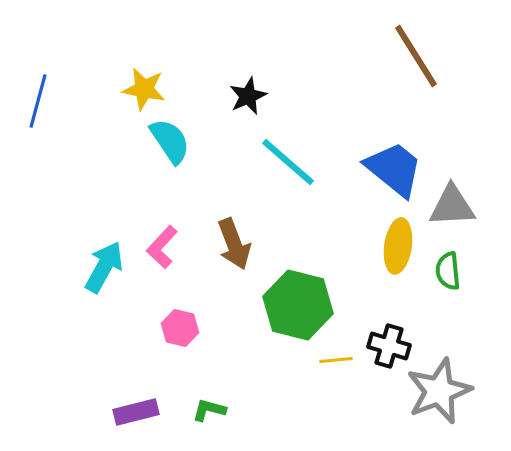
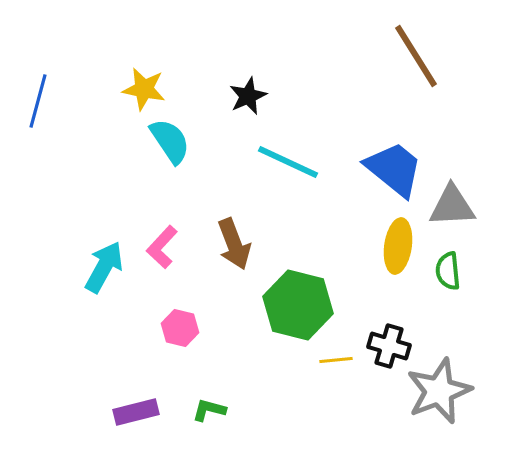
cyan line: rotated 16 degrees counterclockwise
